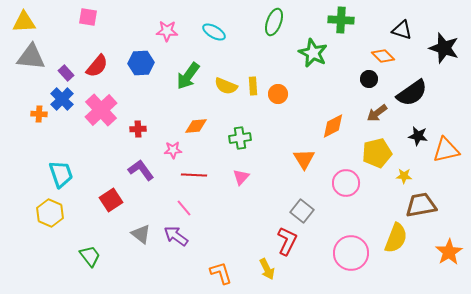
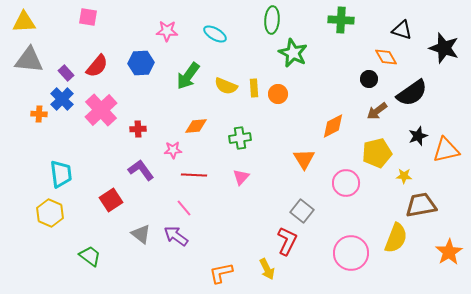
green ellipse at (274, 22): moved 2 px left, 2 px up; rotated 16 degrees counterclockwise
cyan ellipse at (214, 32): moved 1 px right, 2 px down
green star at (313, 53): moved 20 px left
orange diamond at (383, 56): moved 3 px right, 1 px down; rotated 15 degrees clockwise
gray triangle at (31, 57): moved 2 px left, 3 px down
yellow rectangle at (253, 86): moved 1 px right, 2 px down
brown arrow at (377, 113): moved 2 px up
black star at (418, 136): rotated 30 degrees counterclockwise
cyan trapezoid at (61, 174): rotated 12 degrees clockwise
green trapezoid at (90, 256): rotated 15 degrees counterclockwise
orange L-shape at (221, 273): rotated 85 degrees counterclockwise
